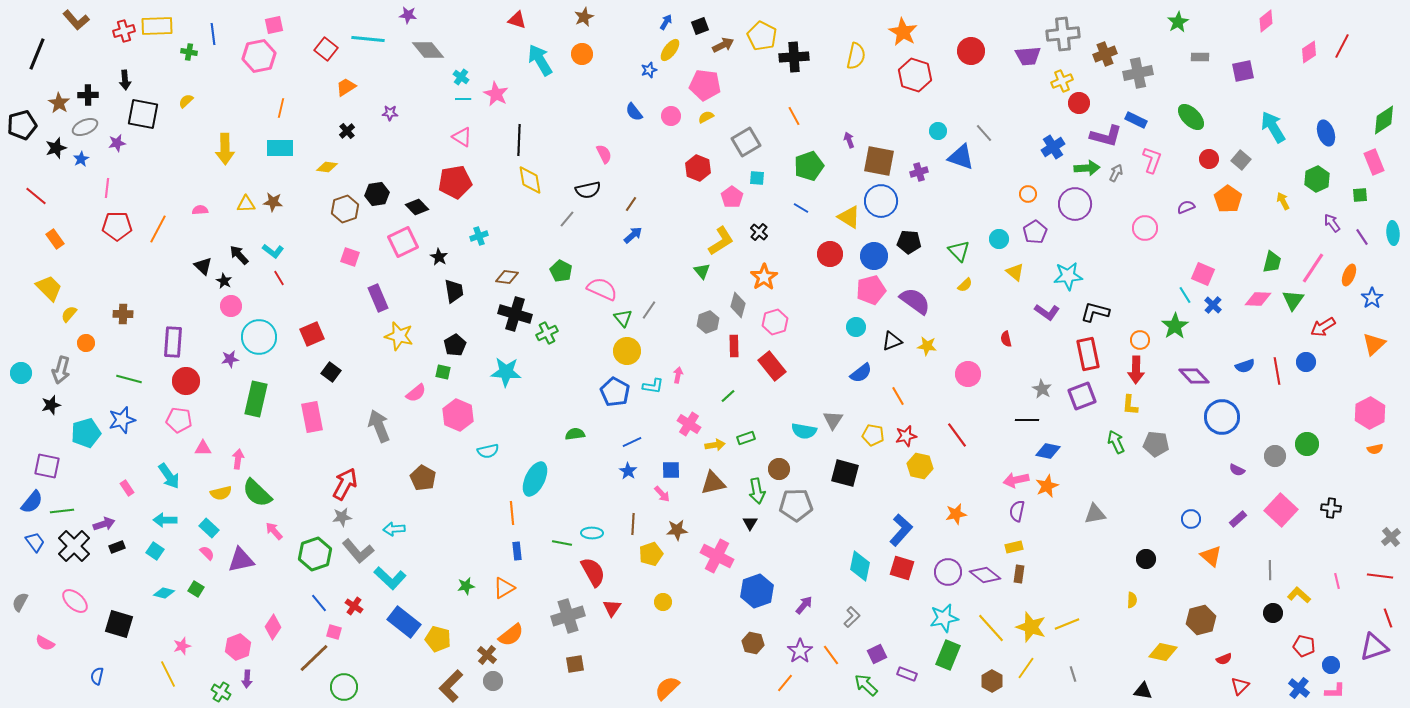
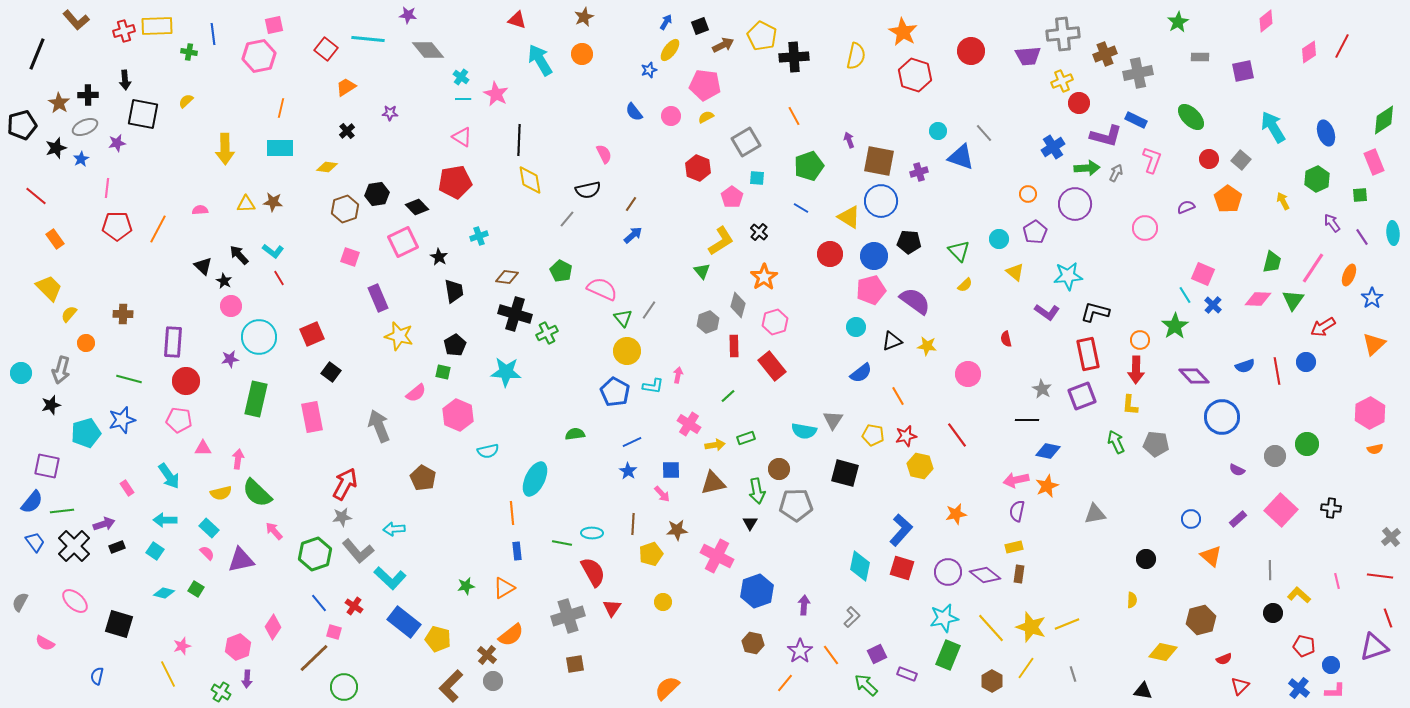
purple arrow at (804, 605): rotated 36 degrees counterclockwise
